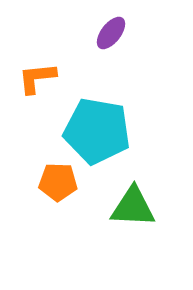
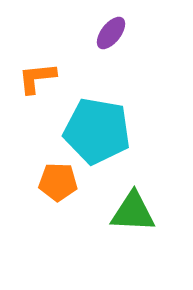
green triangle: moved 5 px down
